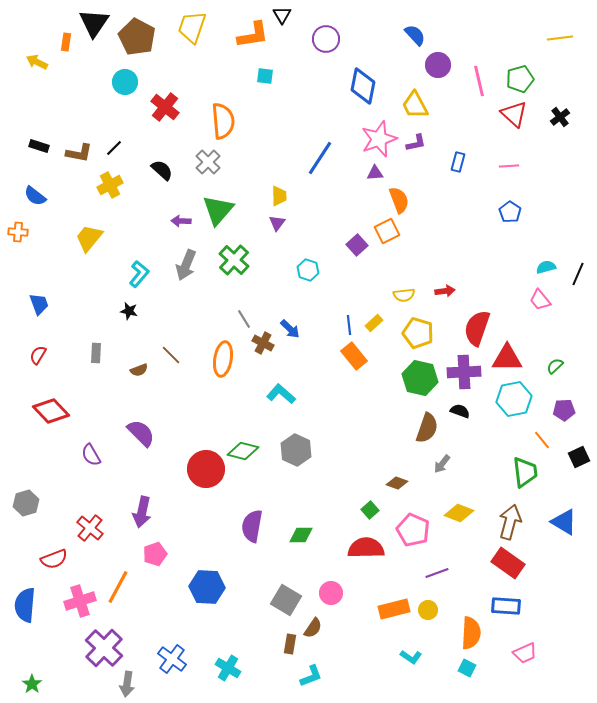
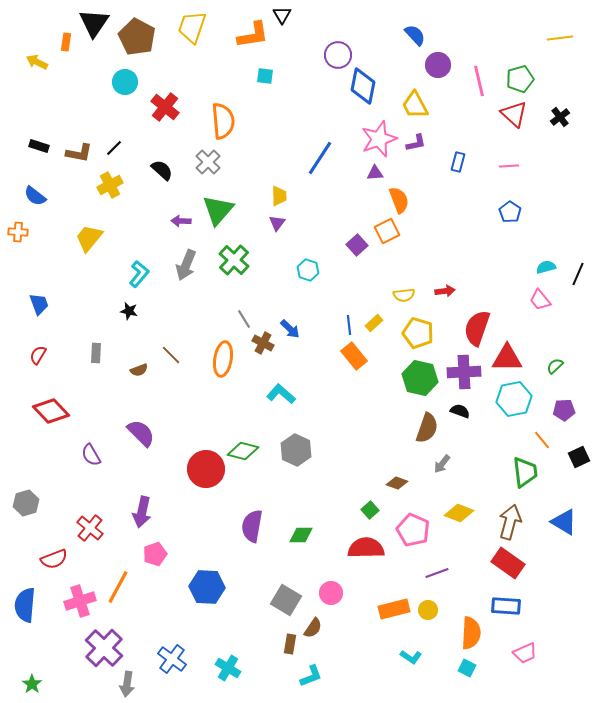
purple circle at (326, 39): moved 12 px right, 16 px down
